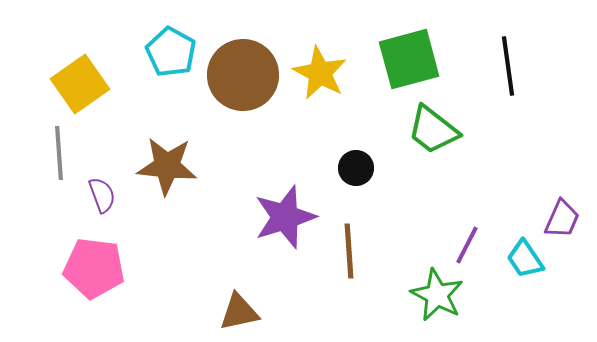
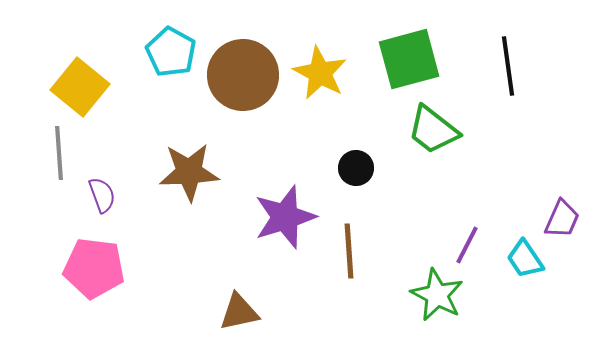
yellow square: moved 3 px down; rotated 16 degrees counterclockwise
brown star: moved 22 px right, 6 px down; rotated 8 degrees counterclockwise
